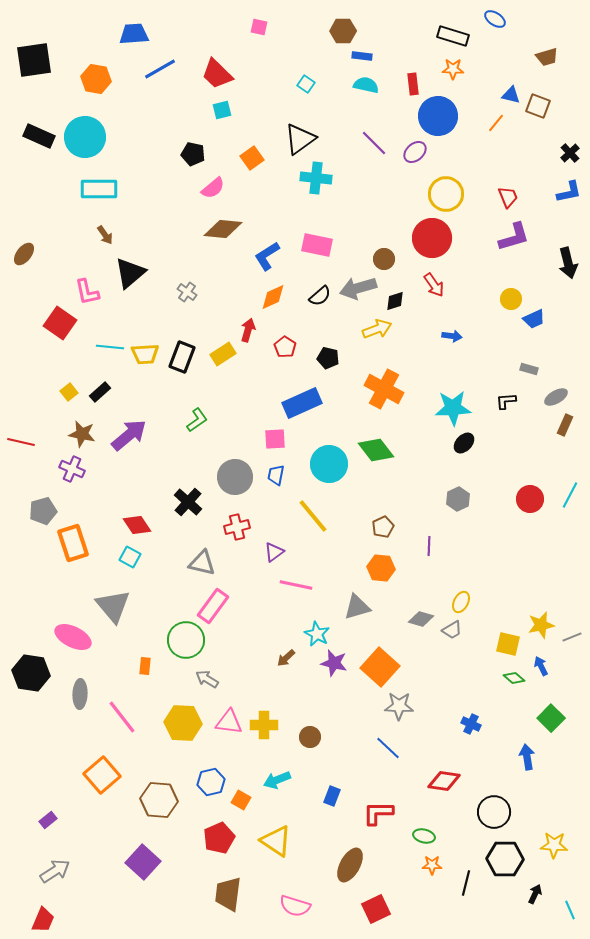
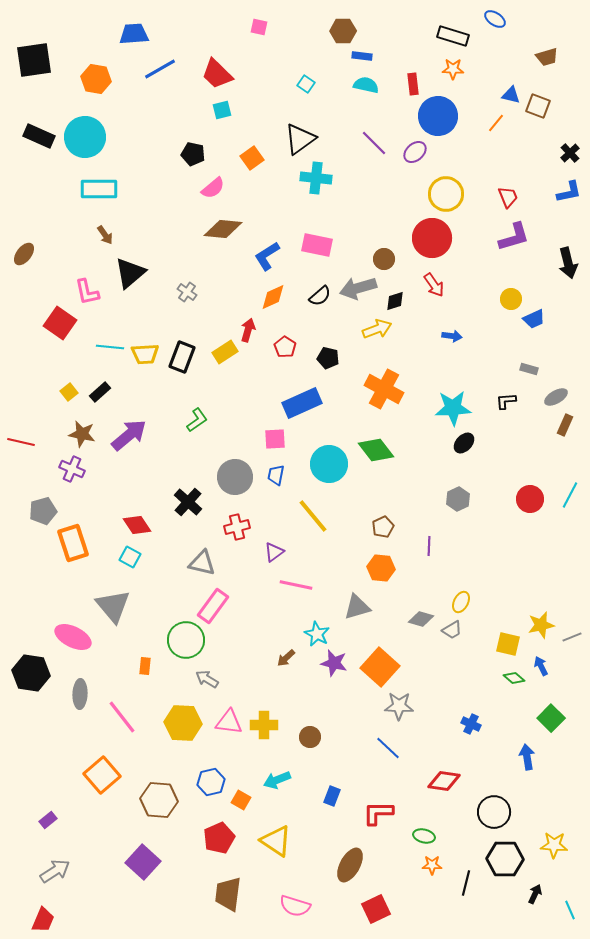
yellow rectangle at (223, 354): moved 2 px right, 2 px up
